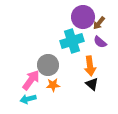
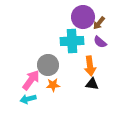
cyan cross: rotated 15 degrees clockwise
black triangle: rotated 32 degrees counterclockwise
